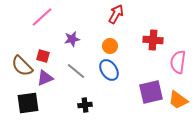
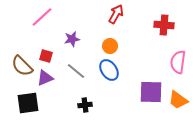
red cross: moved 11 px right, 15 px up
red square: moved 3 px right
purple square: rotated 15 degrees clockwise
